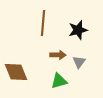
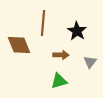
black star: moved 1 px left, 1 px down; rotated 24 degrees counterclockwise
brown arrow: moved 3 px right
gray triangle: moved 11 px right
brown diamond: moved 3 px right, 27 px up
